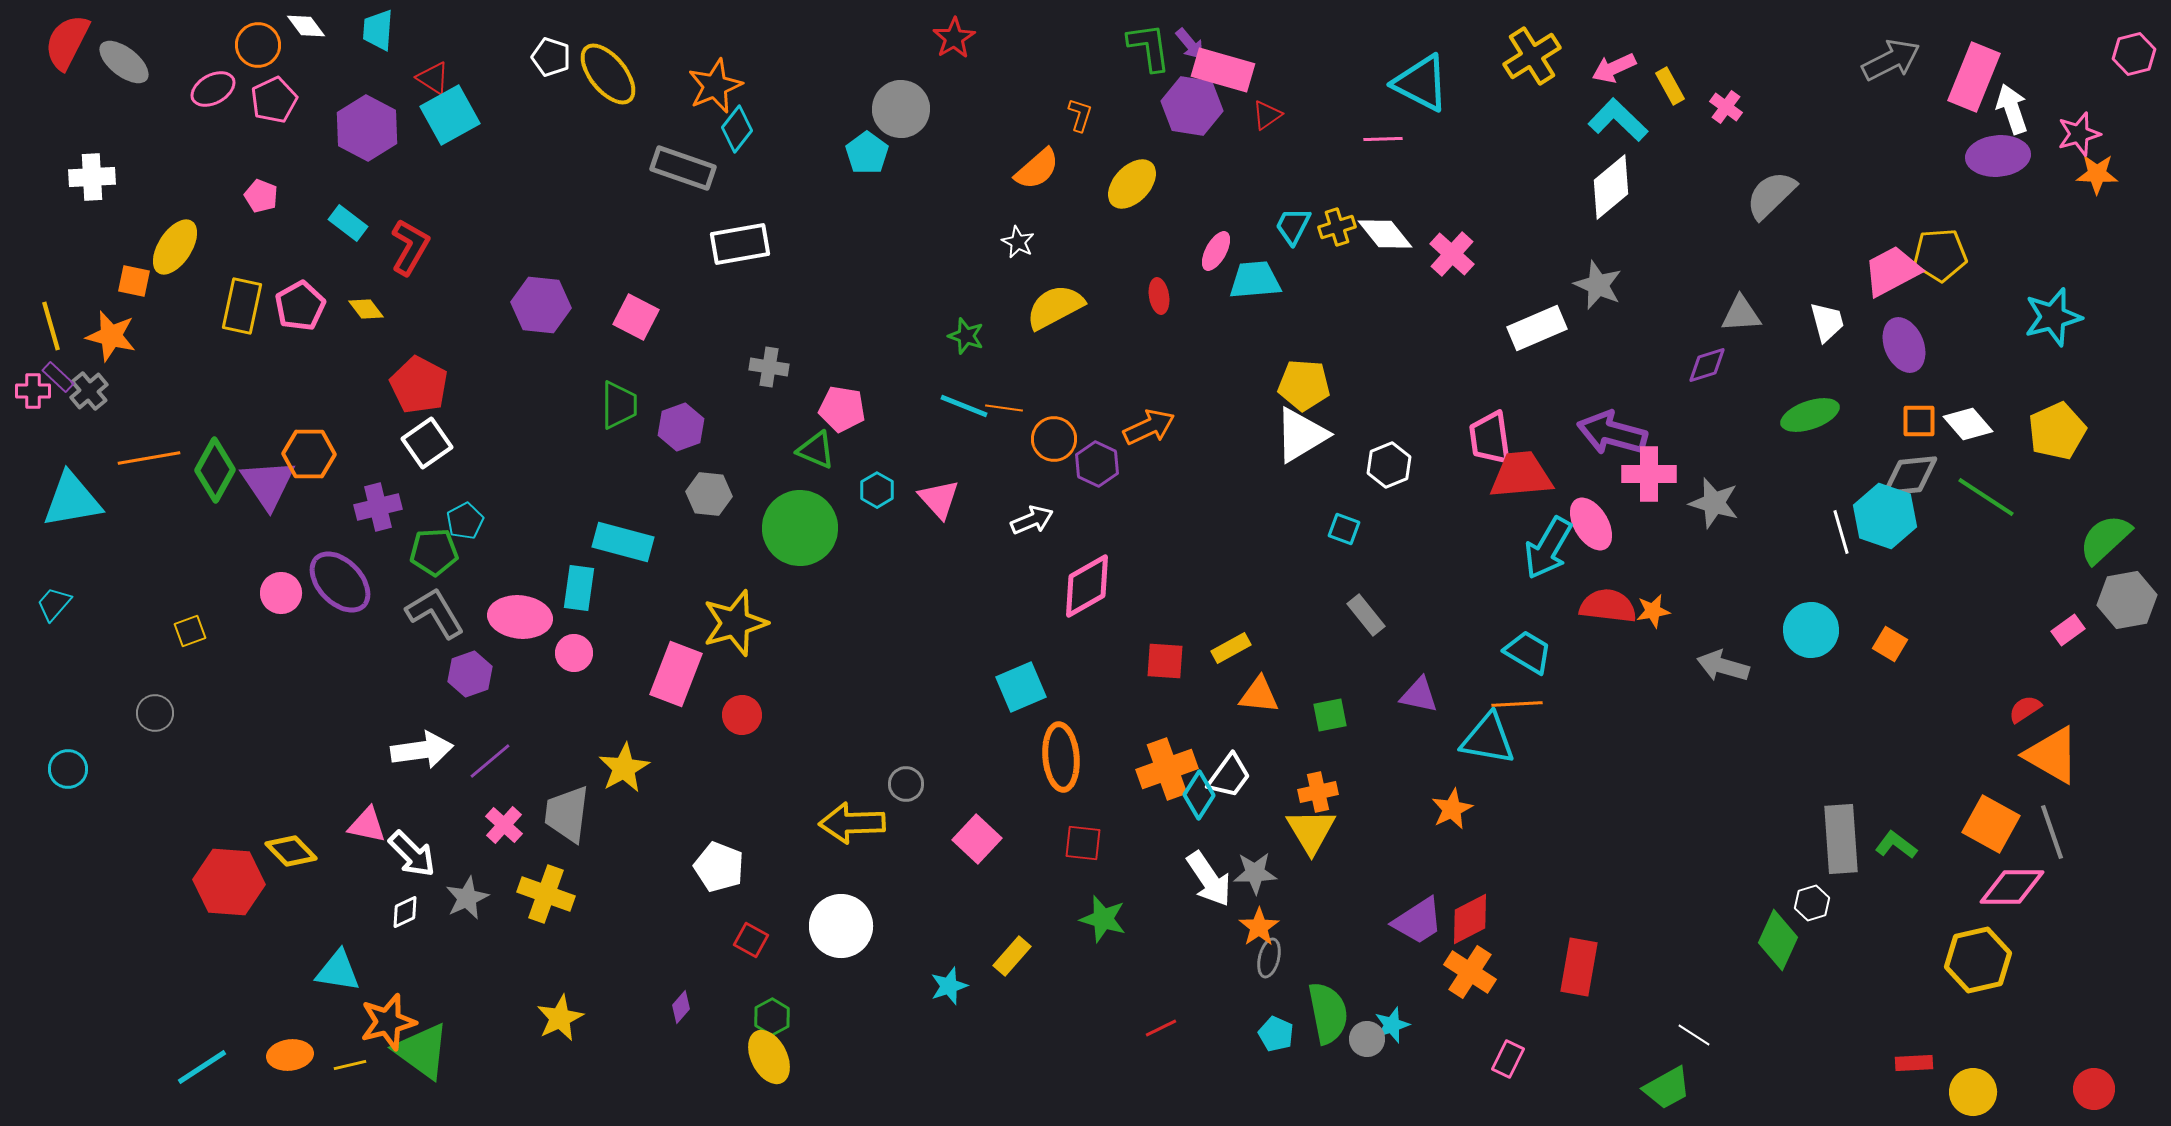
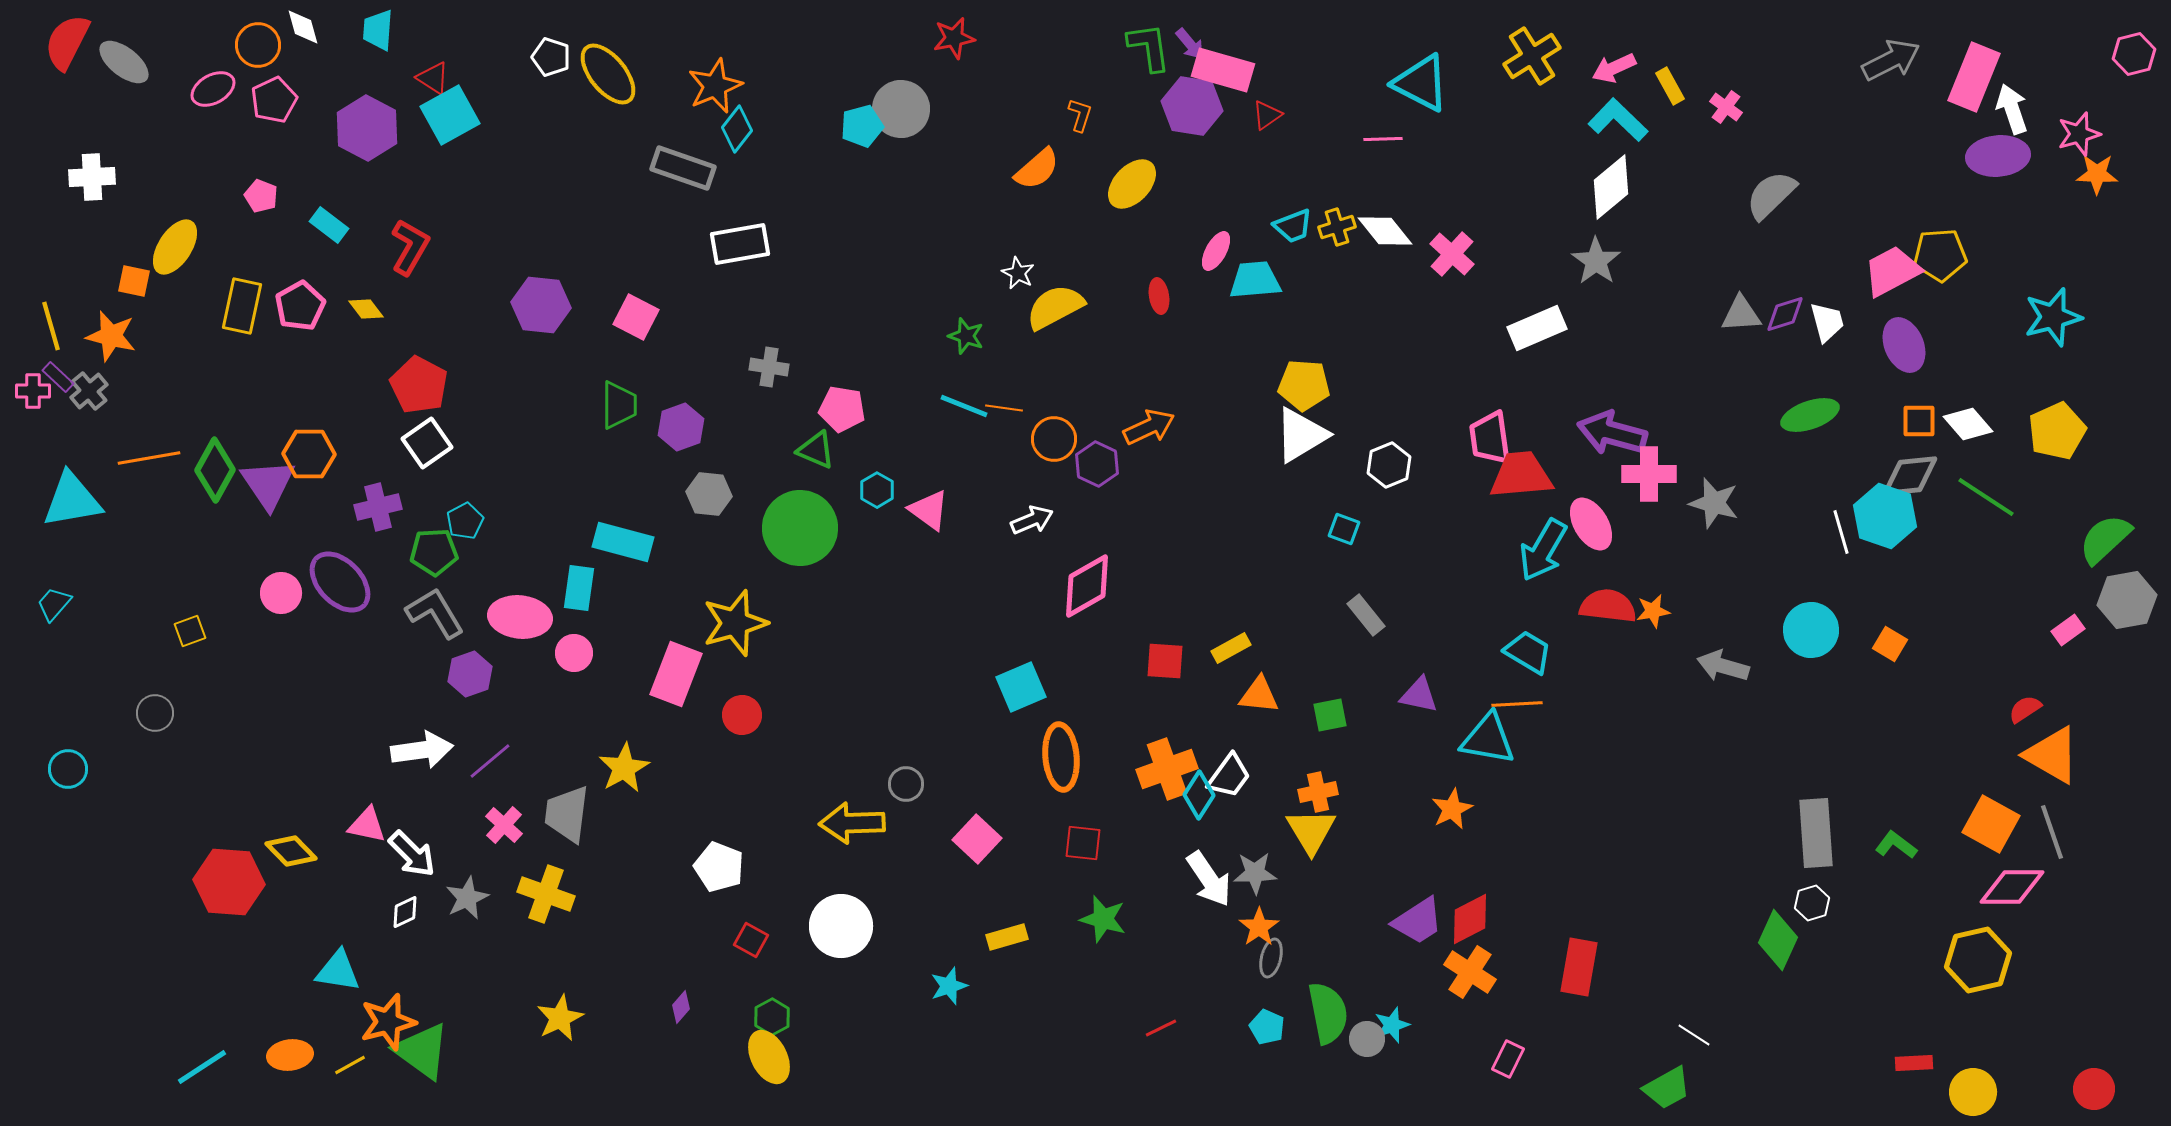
white diamond at (306, 26): moved 3 px left, 1 px down; rotated 21 degrees clockwise
red star at (954, 38): rotated 21 degrees clockwise
cyan pentagon at (867, 153): moved 5 px left, 27 px up; rotated 21 degrees clockwise
cyan rectangle at (348, 223): moved 19 px left, 2 px down
cyan trapezoid at (1293, 226): rotated 138 degrees counterclockwise
white diamond at (1385, 234): moved 3 px up
white star at (1018, 242): moved 31 px down
gray star at (1598, 285): moved 2 px left, 24 px up; rotated 12 degrees clockwise
purple diamond at (1707, 365): moved 78 px right, 51 px up
pink triangle at (939, 499): moved 10 px left, 11 px down; rotated 12 degrees counterclockwise
cyan arrow at (1548, 548): moved 5 px left, 2 px down
gray rectangle at (1841, 839): moved 25 px left, 6 px up
yellow rectangle at (1012, 956): moved 5 px left, 19 px up; rotated 33 degrees clockwise
gray ellipse at (1269, 958): moved 2 px right
cyan pentagon at (1276, 1034): moved 9 px left, 7 px up
yellow line at (350, 1065): rotated 16 degrees counterclockwise
